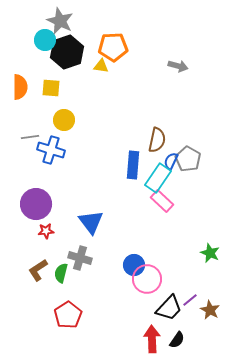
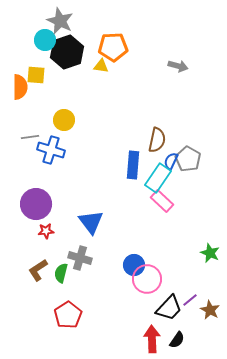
yellow square: moved 15 px left, 13 px up
